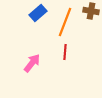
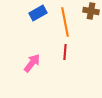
blue rectangle: rotated 12 degrees clockwise
orange line: rotated 32 degrees counterclockwise
